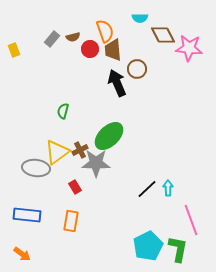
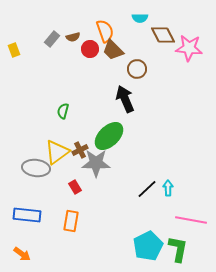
brown trapezoid: rotated 40 degrees counterclockwise
black arrow: moved 8 px right, 16 px down
pink line: rotated 60 degrees counterclockwise
